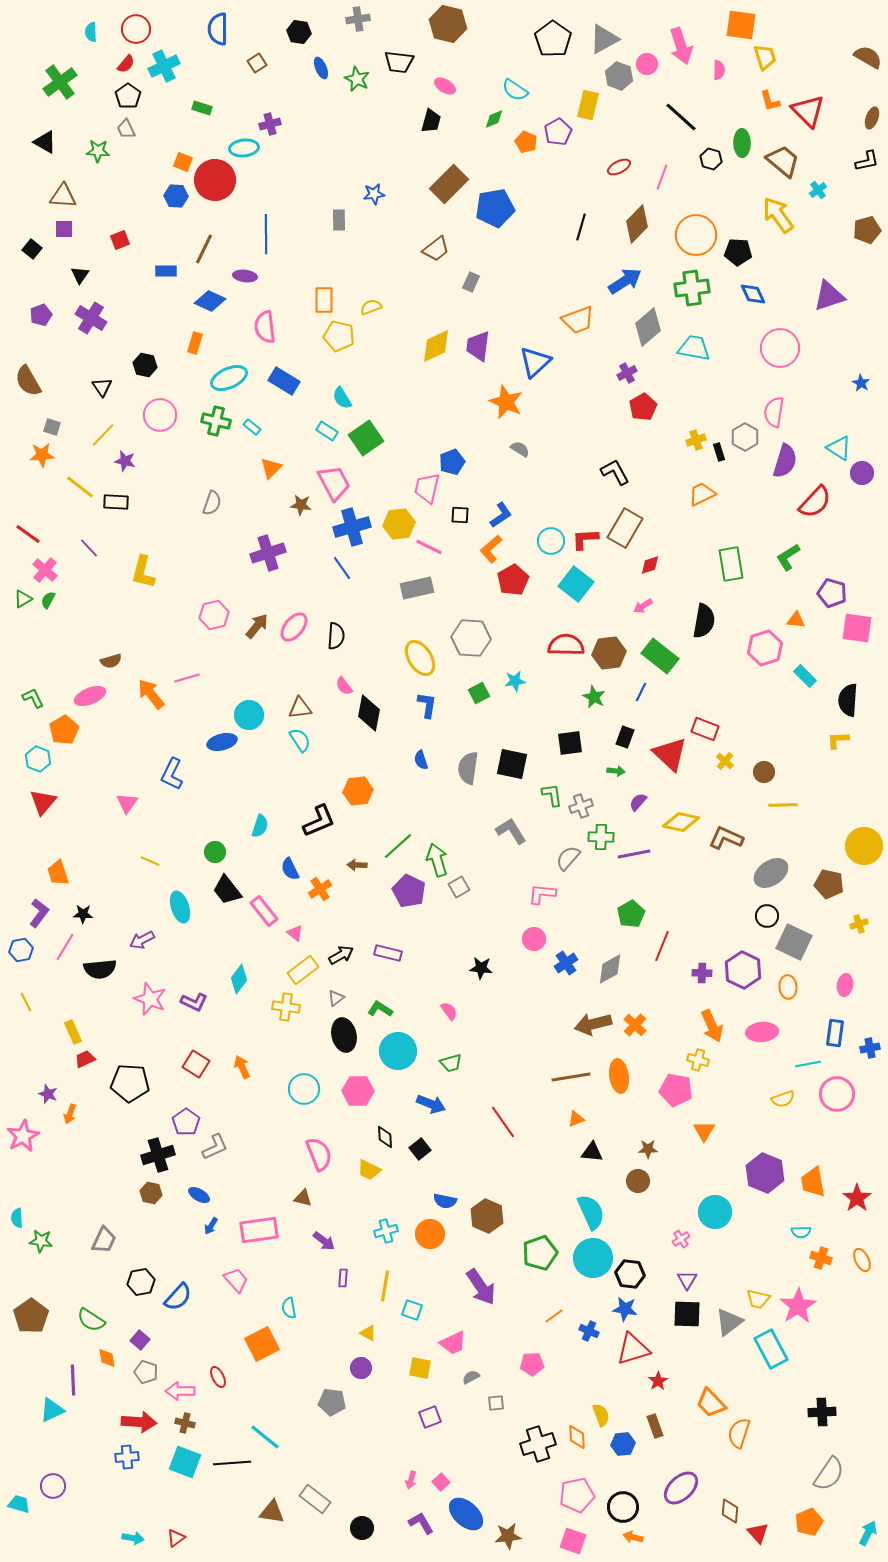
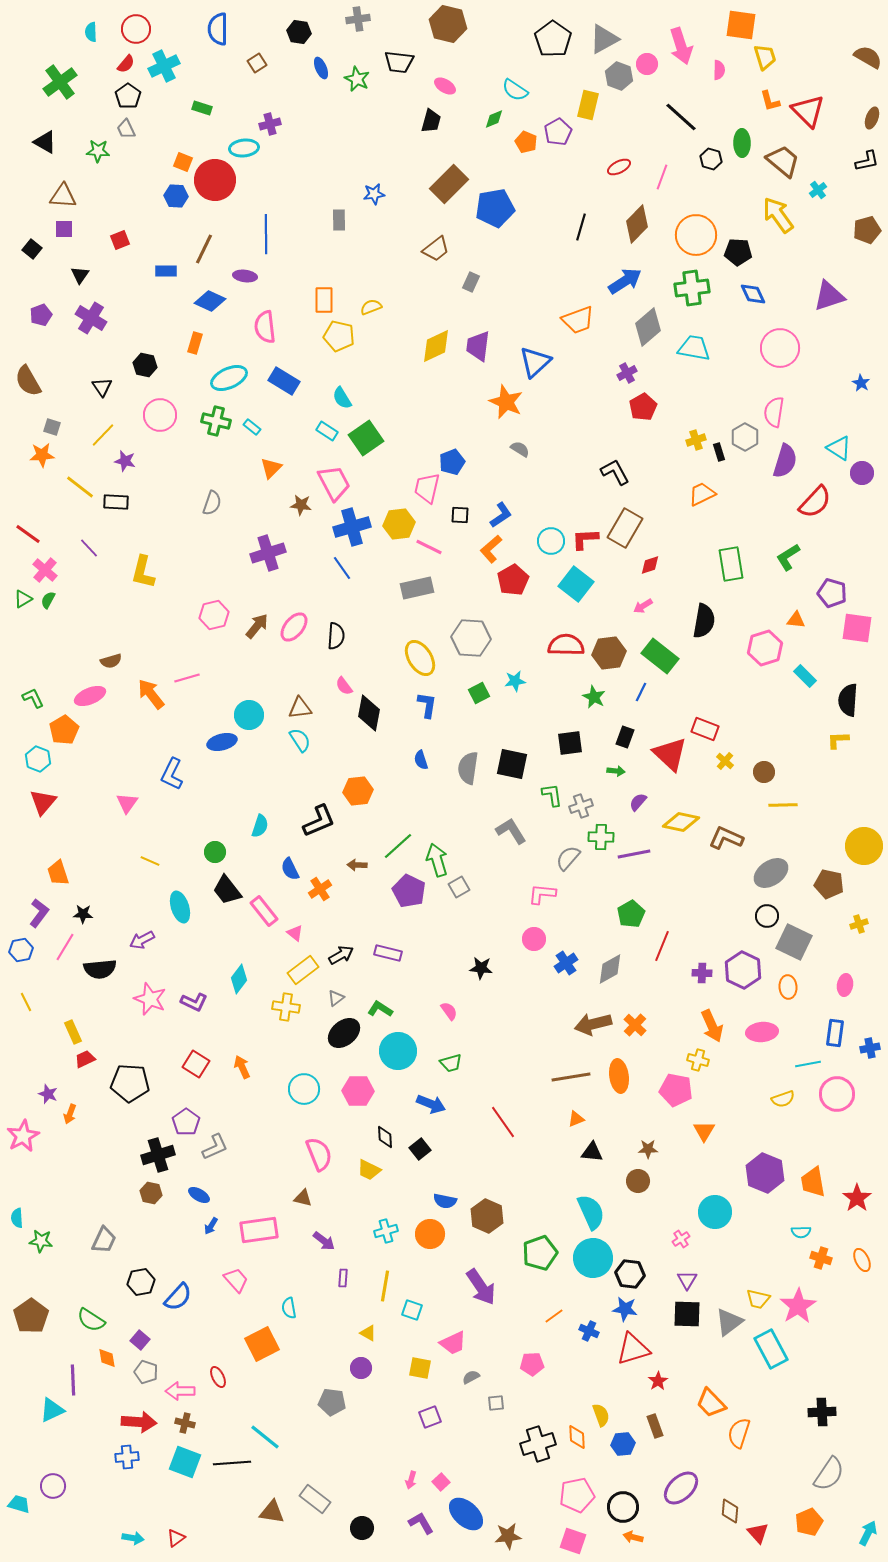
black ellipse at (344, 1035): moved 2 px up; rotated 64 degrees clockwise
